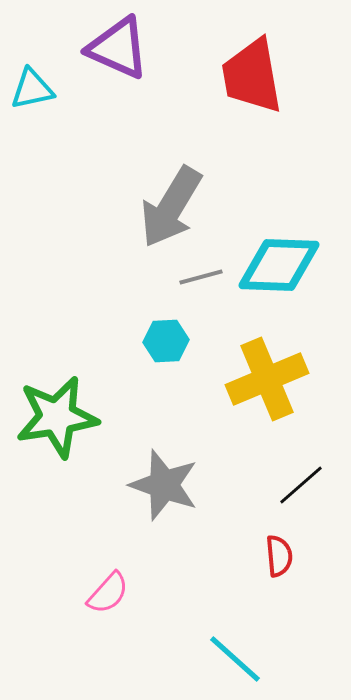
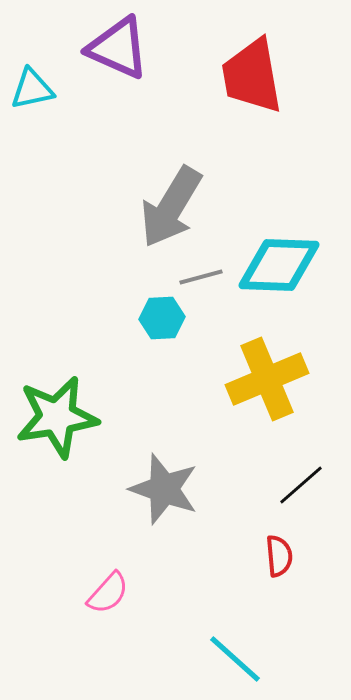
cyan hexagon: moved 4 px left, 23 px up
gray star: moved 4 px down
